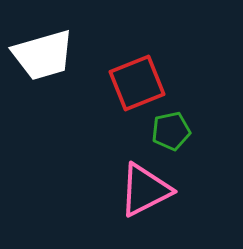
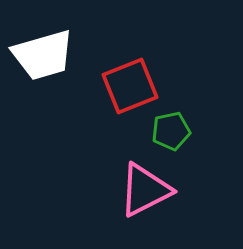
red square: moved 7 px left, 3 px down
